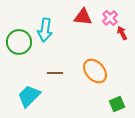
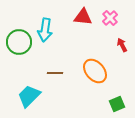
red arrow: moved 12 px down
